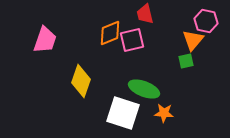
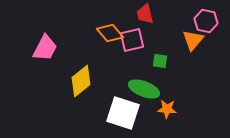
orange diamond: rotated 72 degrees clockwise
pink trapezoid: moved 8 px down; rotated 8 degrees clockwise
green square: moved 26 px left; rotated 21 degrees clockwise
yellow diamond: rotated 32 degrees clockwise
orange star: moved 3 px right, 4 px up
